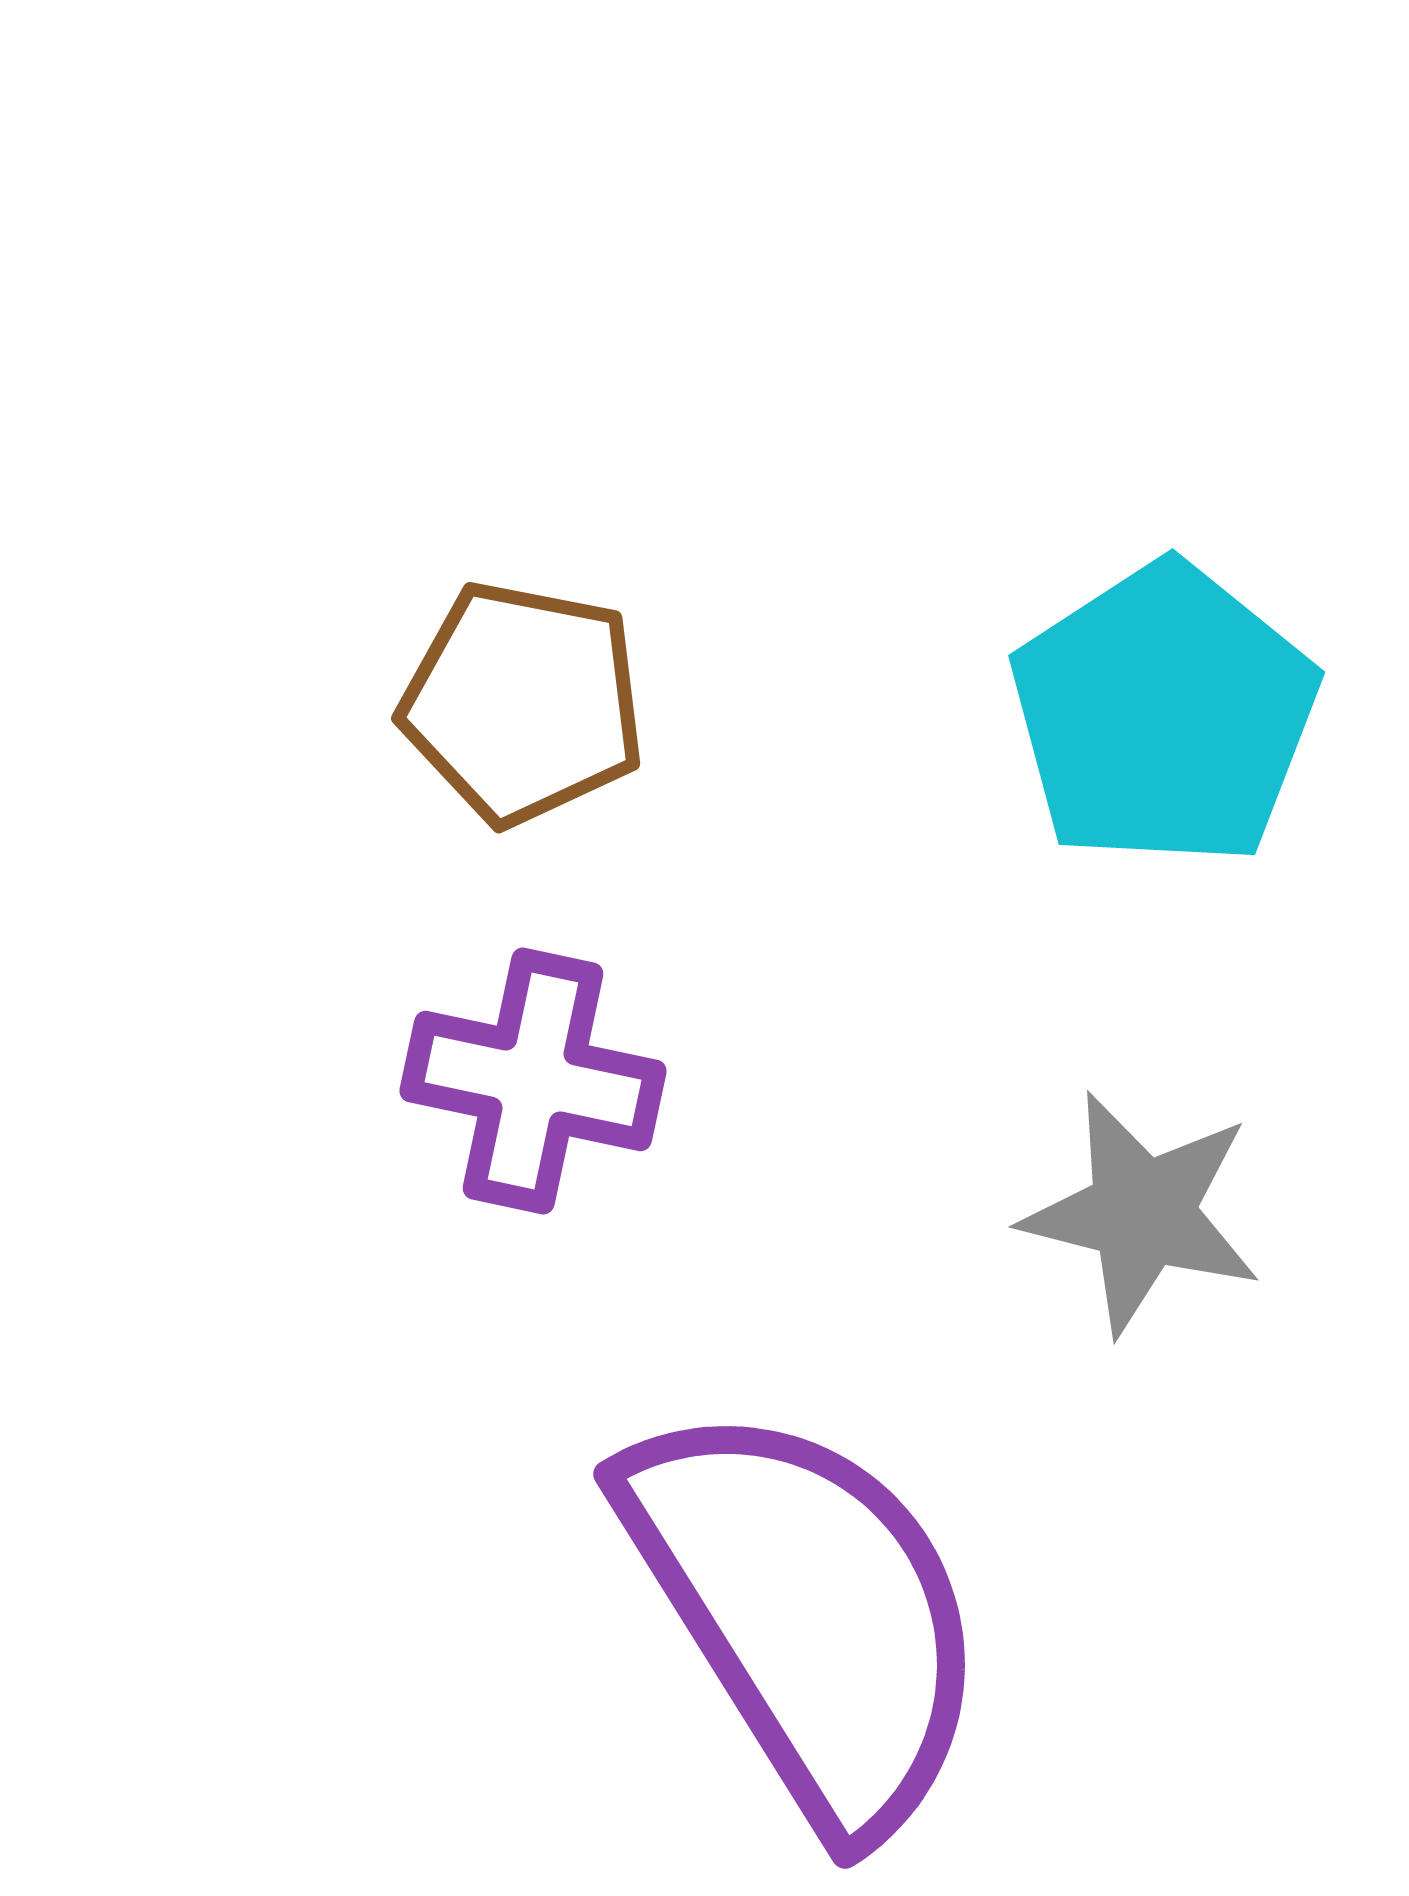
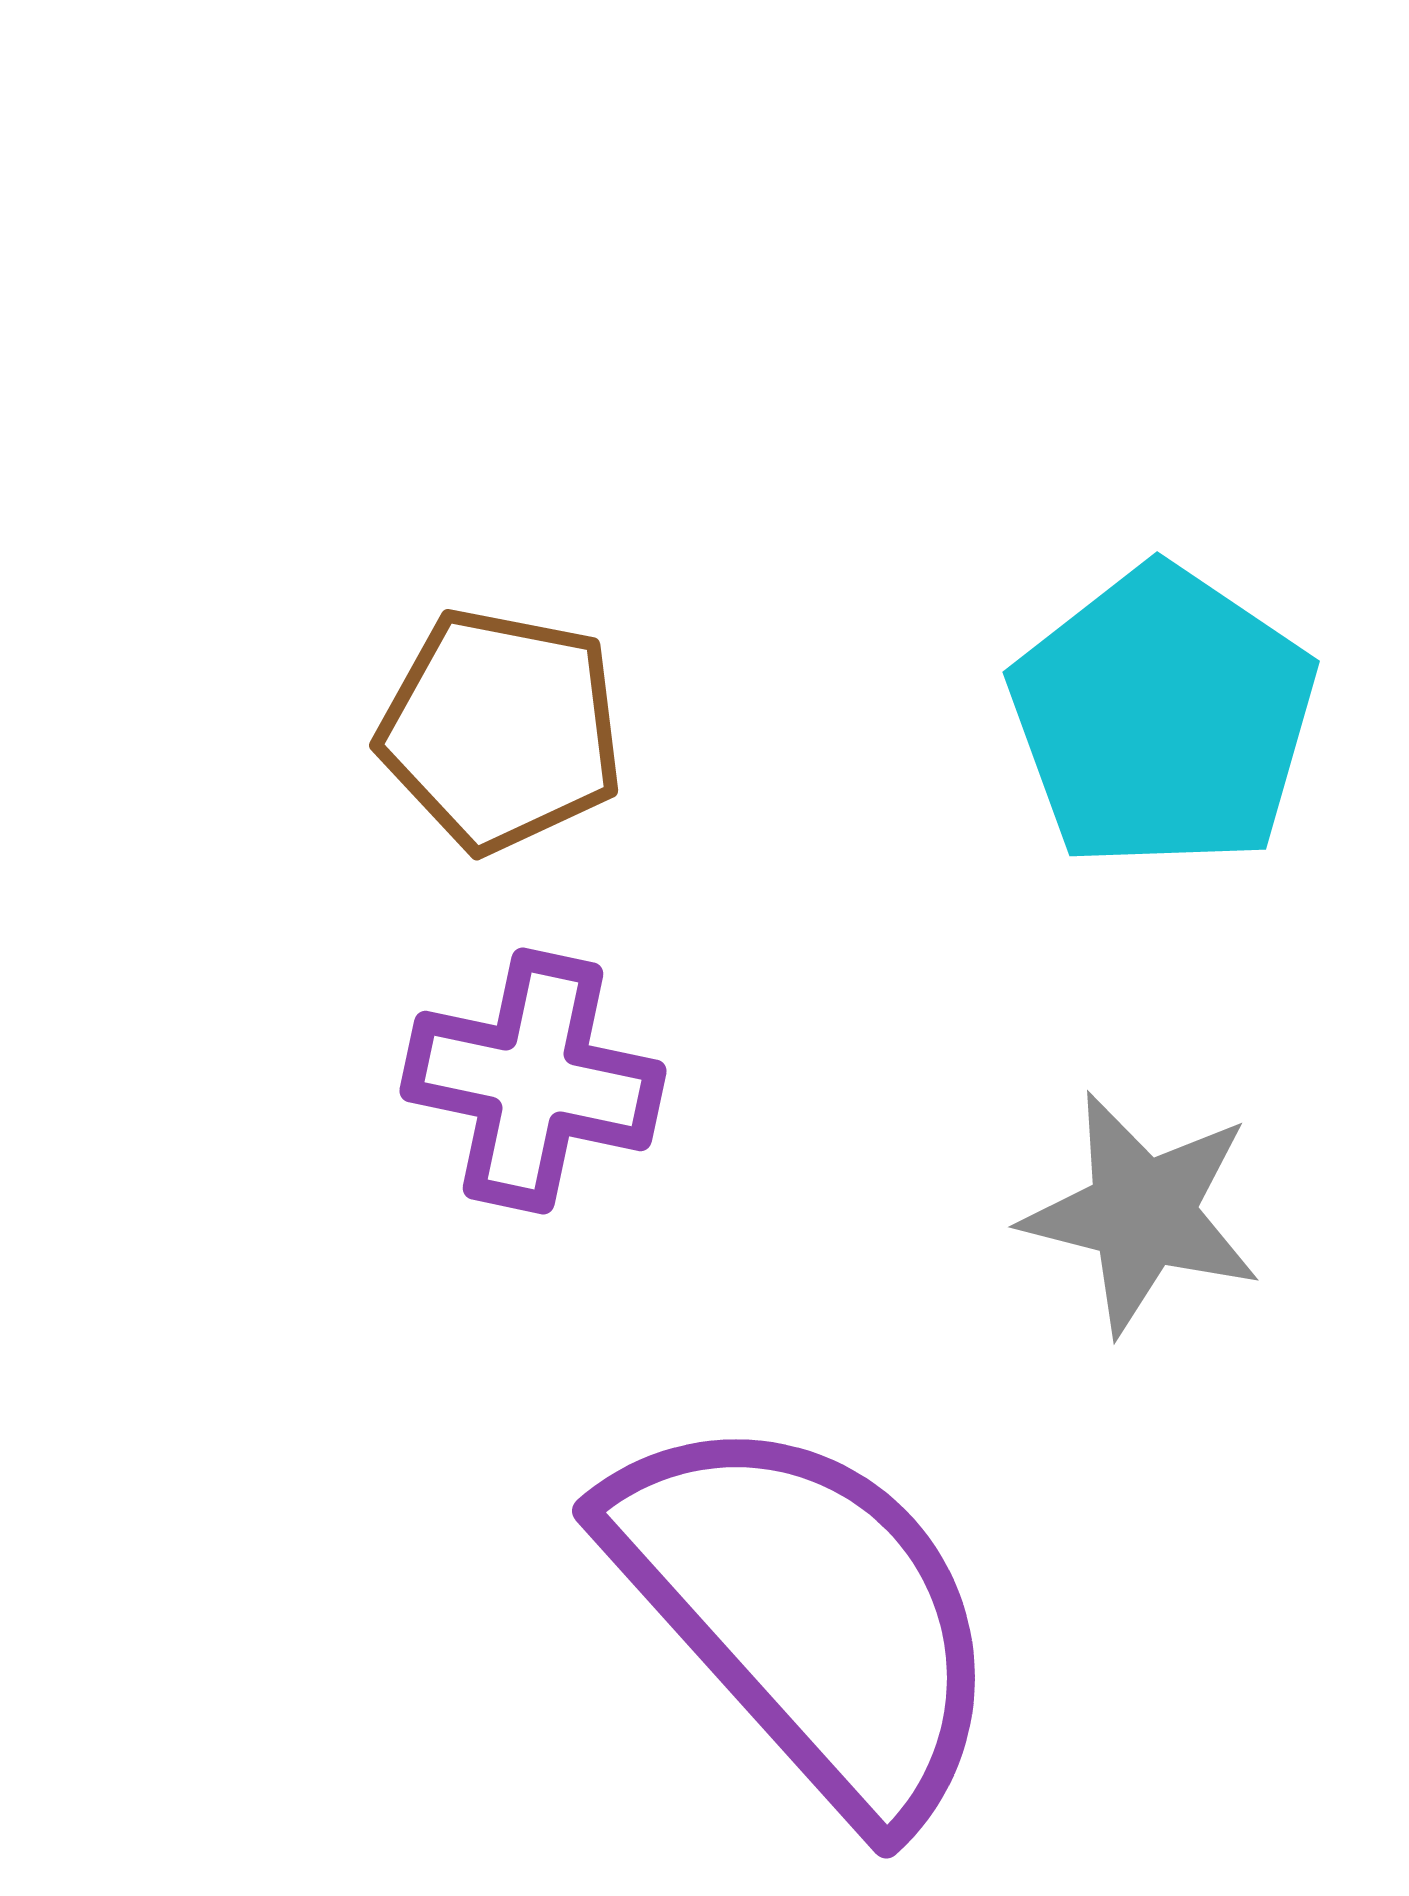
brown pentagon: moved 22 px left, 27 px down
cyan pentagon: moved 1 px left, 3 px down; rotated 5 degrees counterclockwise
purple semicircle: rotated 10 degrees counterclockwise
